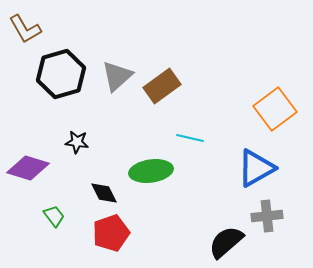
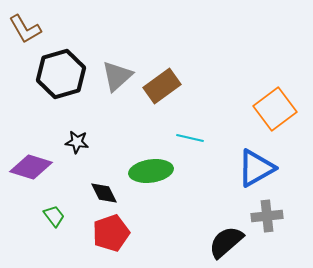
purple diamond: moved 3 px right, 1 px up
